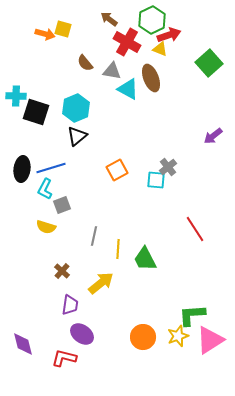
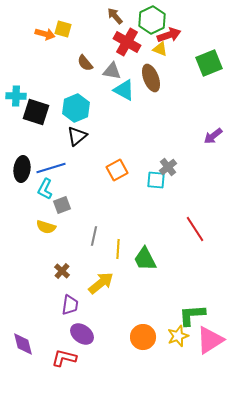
brown arrow: moved 6 px right, 3 px up; rotated 12 degrees clockwise
green square: rotated 20 degrees clockwise
cyan triangle: moved 4 px left, 1 px down
